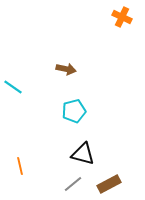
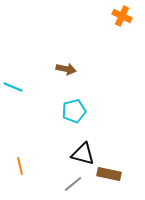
orange cross: moved 1 px up
cyan line: rotated 12 degrees counterclockwise
brown rectangle: moved 10 px up; rotated 40 degrees clockwise
